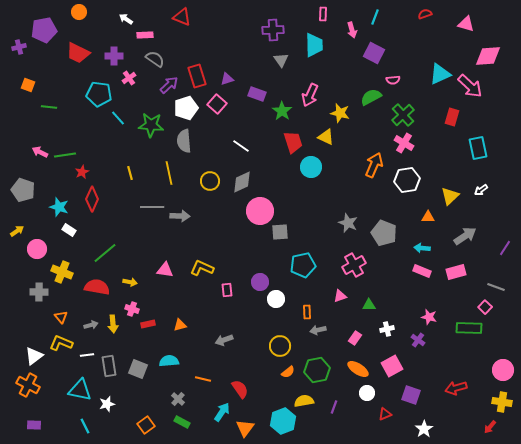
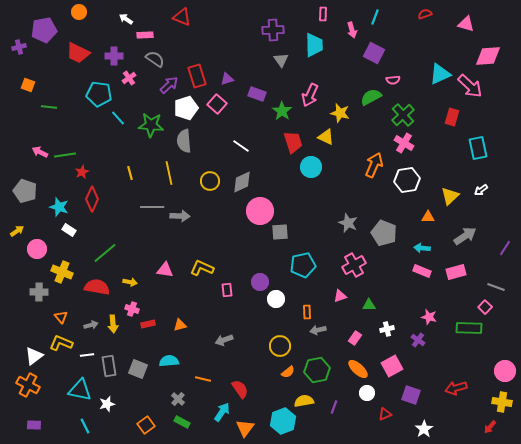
gray pentagon at (23, 190): moved 2 px right, 1 px down
orange ellipse at (358, 369): rotated 10 degrees clockwise
pink circle at (503, 370): moved 2 px right, 1 px down
